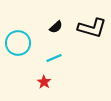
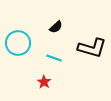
black L-shape: moved 20 px down
cyan line: rotated 42 degrees clockwise
